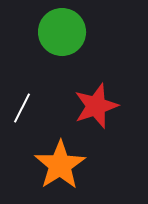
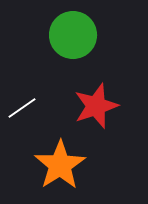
green circle: moved 11 px right, 3 px down
white line: rotated 28 degrees clockwise
